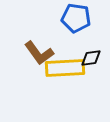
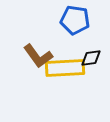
blue pentagon: moved 1 px left, 2 px down
brown L-shape: moved 1 px left, 3 px down
